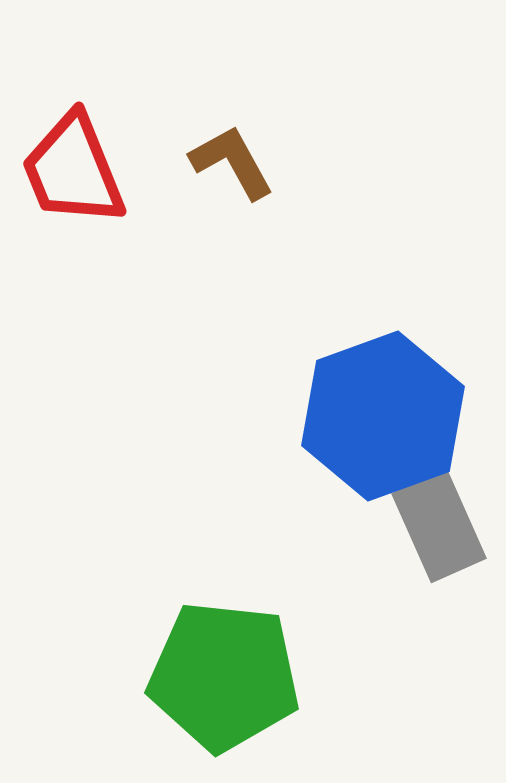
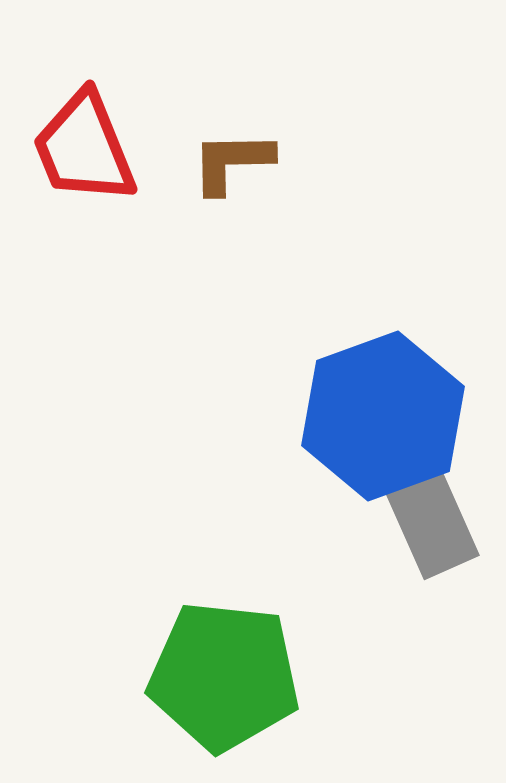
brown L-shape: rotated 62 degrees counterclockwise
red trapezoid: moved 11 px right, 22 px up
gray rectangle: moved 7 px left, 3 px up
